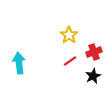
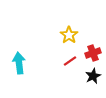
red cross: moved 1 px left, 1 px down
